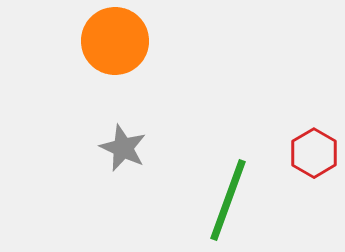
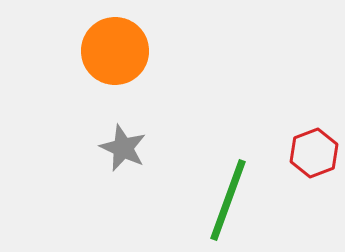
orange circle: moved 10 px down
red hexagon: rotated 9 degrees clockwise
